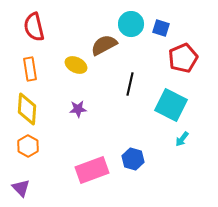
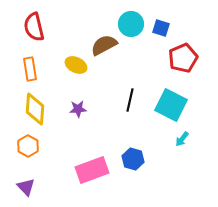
black line: moved 16 px down
yellow diamond: moved 8 px right
purple triangle: moved 5 px right, 1 px up
